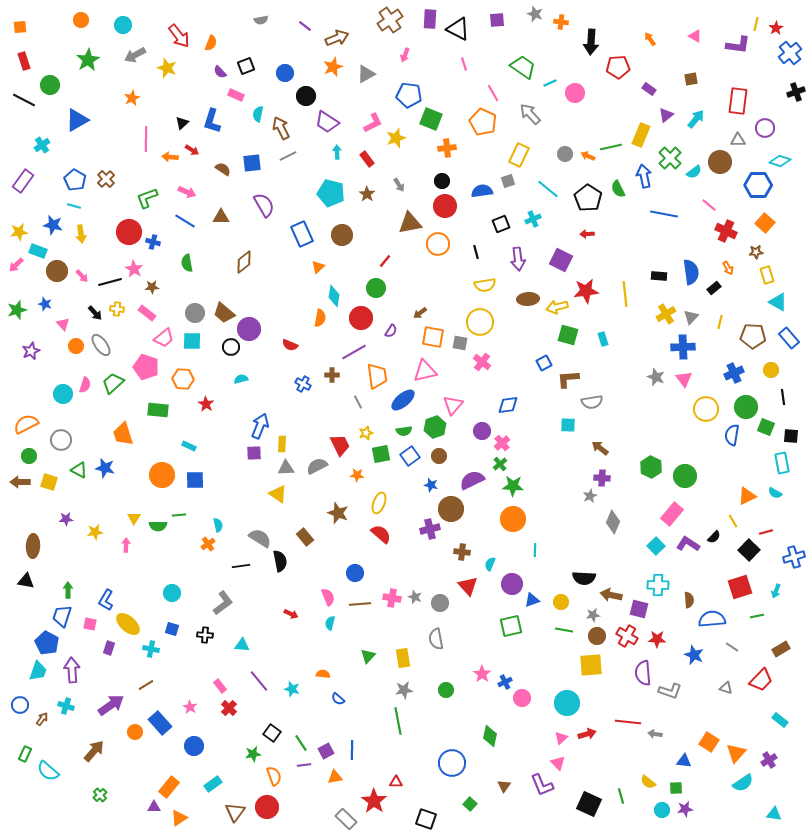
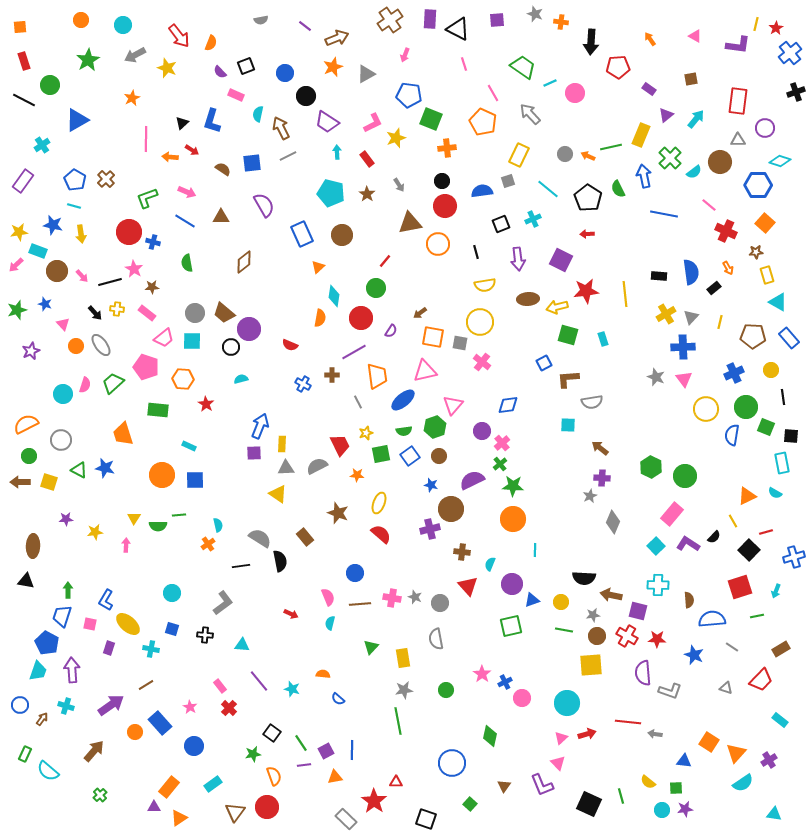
purple square at (639, 609): moved 1 px left, 2 px down
green triangle at (368, 656): moved 3 px right, 9 px up
